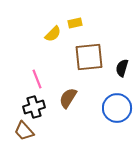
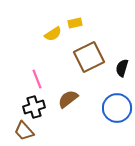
yellow semicircle: rotated 12 degrees clockwise
brown square: rotated 20 degrees counterclockwise
brown semicircle: moved 1 px down; rotated 20 degrees clockwise
